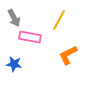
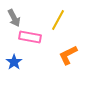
yellow line: moved 1 px left
blue star: moved 2 px up; rotated 28 degrees clockwise
